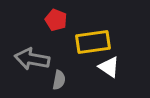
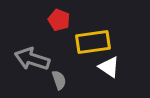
red pentagon: moved 3 px right
gray arrow: rotated 8 degrees clockwise
gray semicircle: rotated 30 degrees counterclockwise
